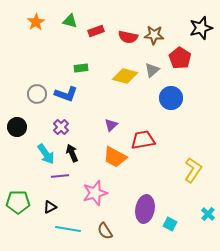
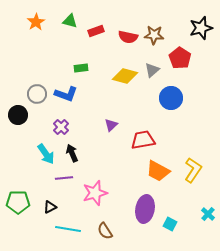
black circle: moved 1 px right, 12 px up
orange trapezoid: moved 43 px right, 14 px down
purple line: moved 4 px right, 2 px down
